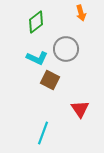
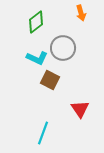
gray circle: moved 3 px left, 1 px up
